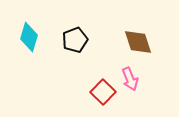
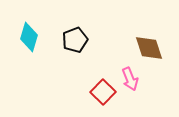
brown diamond: moved 11 px right, 6 px down
